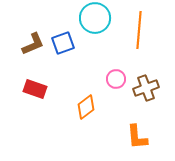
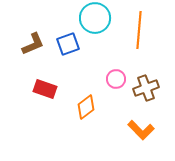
blue square: moved 5 px right, 1 px down
red rectangle: moved 10 px right
orange L-shape: moved 4 px right, 7 px up; rotated 40 degrees counterclockwise
